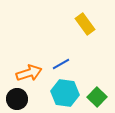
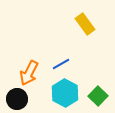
orange arrow: rotated 135 degrees clockwise
cyan hexagon: rotated 20 degrees clockwise
green square: moved 1 px right, 1 px up
